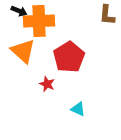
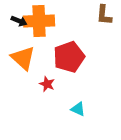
black arrow: moved 10 px down
brown L-shape: moved 3 px left
orange triangle: moved 7 px down
red pentagon: rotated 12 degrees clockwise
